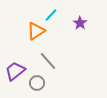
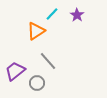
cyan line: moved 1 px right, 1 px up
purple star: moved 3 px left, 8 px up
